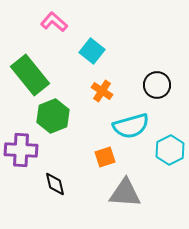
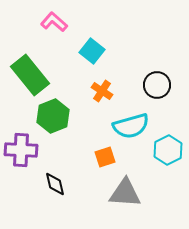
cyan hexagon: moved 2 px left
